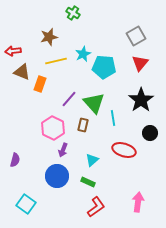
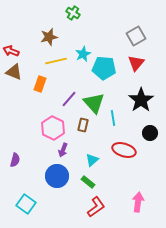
red arrow: moved 2 px left; rotated 28 degrees clockwise
red triangle: moved 4 px left
cyan pentagon: moved 1 px down
brown triangle: moved 8 px left
green rectangle: rotated 16 degrees clockwise
